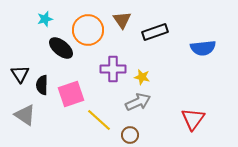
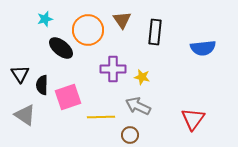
black rectangle: rotated 65 degrees counterclockwise
pink square: moved 3 px left, 3 px down
gray arrow: moved 4 px down; rotated 130 degrees counterclockwise
yellow line: moved 2 px right, 3 px up; rotated 44 degrees counterclockwise
